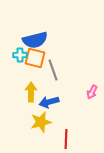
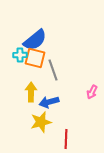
blue semicircle: rotated 25 degrees counterclockwise
